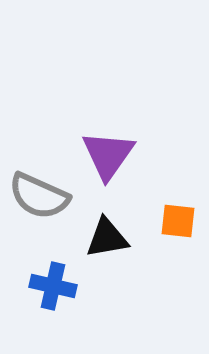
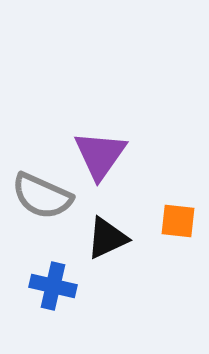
purple triangle: moved 8 px left
gray semicircle: moved 3 px right
black triangle: rotated 15 degrees counterclockwise
